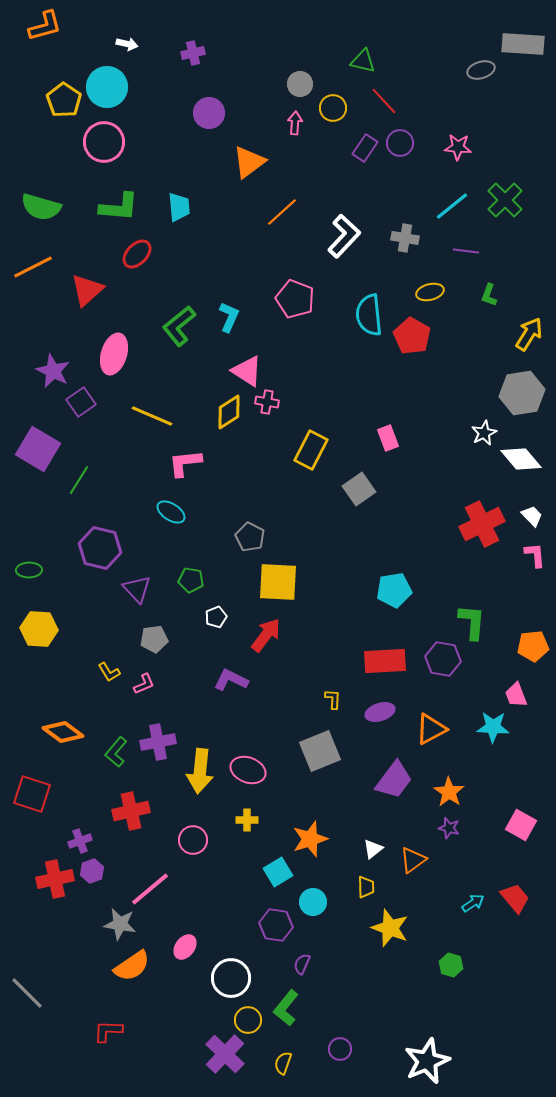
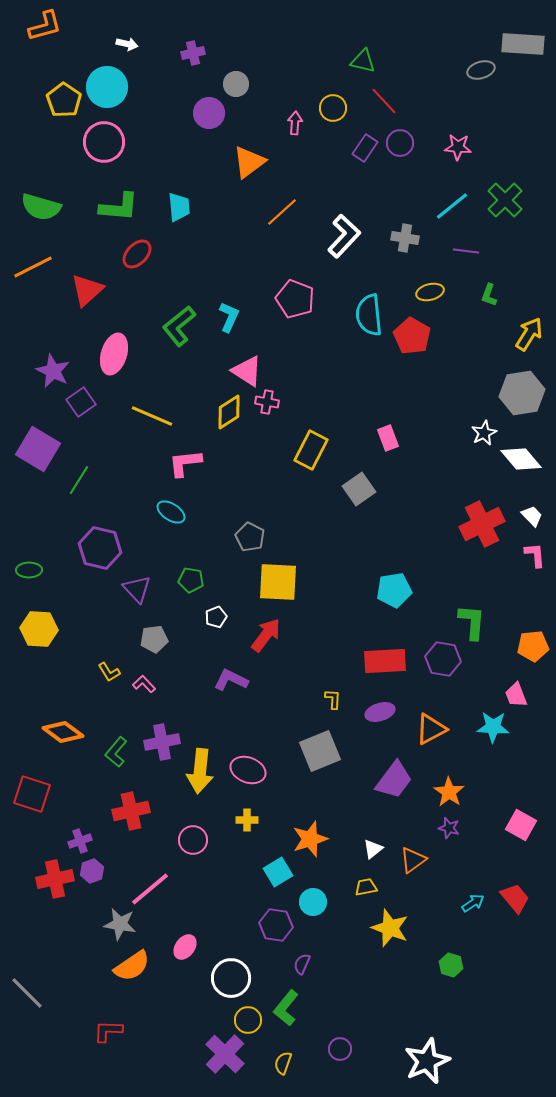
gray circle at (300, 84): moved 64 px left
pink L-shape at (144, 684): rotated 110 degrees counterclockwise
purple cross at (158, 742): moved 4 px right
yellow trapezoid at (366, 887): rotated 100 degrees counterclockwise
